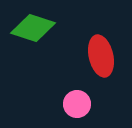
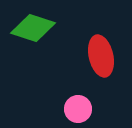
pink circle: moved 1 px right, 5 px down
